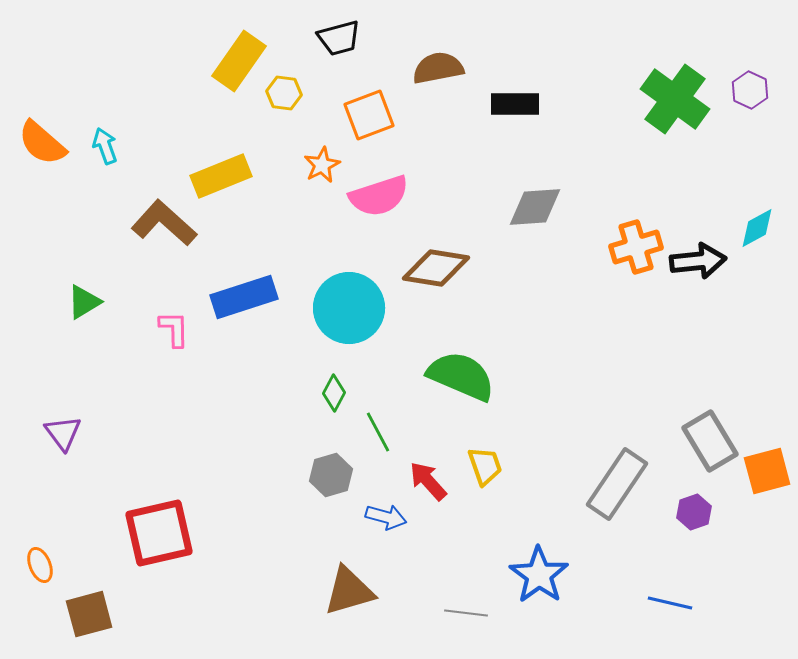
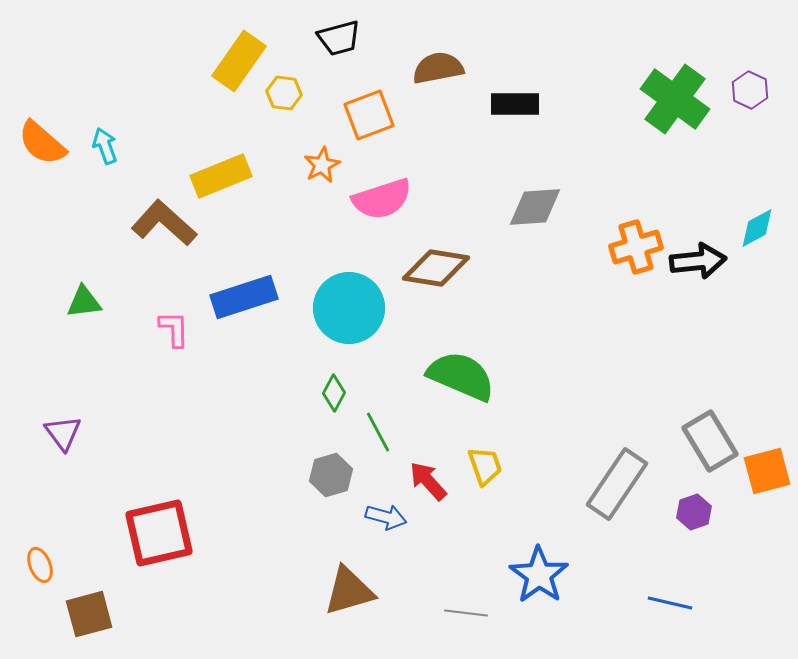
pink semicircle at (379, 196): moved 3 px right, 3 px down
green triangle at (84, 302): rotated 24 degrees clockwise
